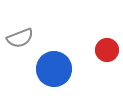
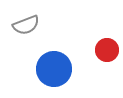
gray semicircle: moved 6 px right, 13 px up
